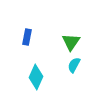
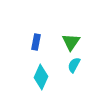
blue rectangle: moved 9 px right, 5 px down
cyan diamond: moved 5 px right
